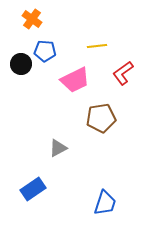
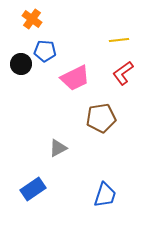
yellow line: moved 22 px right, 6 px up
pink trapezoid: moved 2 px up
blue trapezoid: moved 8 px up
